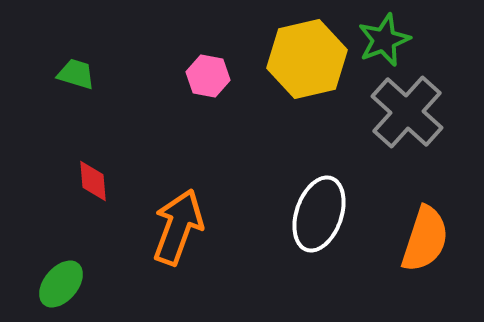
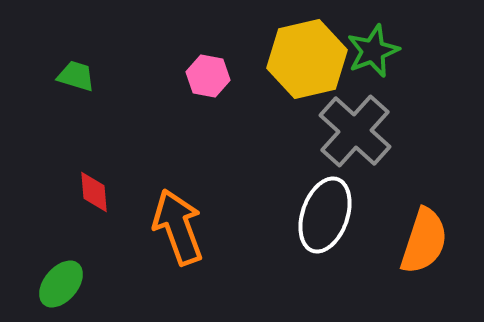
green star: moved 11 px left, 11 px down
green trapezoid: moved 2 px down
gray cross: moved 52 px left, 19 px down
red diamond: moved 1 px right, 11 px down
white ellipse: moved 6 px right, 1 px down
orange arrow: rotated 40 degrees counterclockwise
orange semicircle: moved 1 px left, 2 px down
